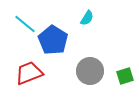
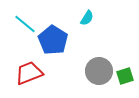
gray circle: moved 9 px right
